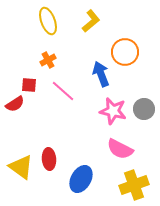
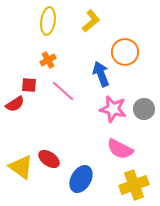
yellow ellipse: rotated 28 degrees clockwise
pink star: moved 2 px up
red ellipse: rotated 50 degrees counterclockwise
